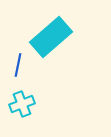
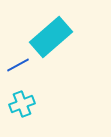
blue line: rotated 50 degrees clockwise
